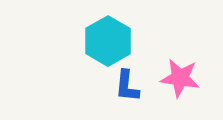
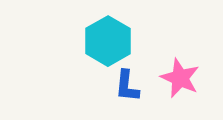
pink star: rotated 15 degrees clockwise
